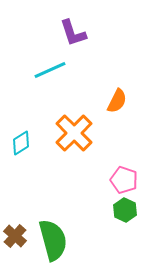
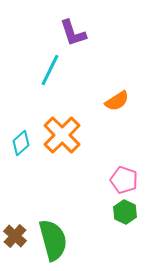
cyan line: rotated 40 degrees counterclockwise
orange semicircle: rotated 30 degrees clockwise
orange cross: moved 12 px left, 2 px down
cyan diamond: rotated 10 degrees counterclockwise
green hexagon: moved 2 px down
